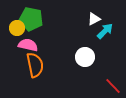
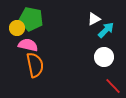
cyan arrow: moved 1 px right, 1 px up
white circle: moved 19 px right
